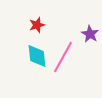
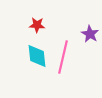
red star: rotated 21 degrees clockwise
pink line: rotated 16 degrees counterclockwise
